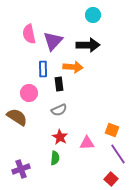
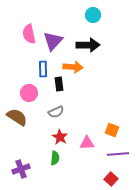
gray semicircle: moved 3 px left, 2 px down
purple line: rotated 60 degrees counterclockwise
